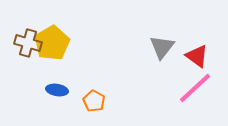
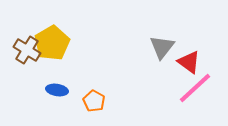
brown cross: moved 1 px left, 7 px down; rotated 16 degrees clockwise
red triangle: moved 8 px left, 6 px down
